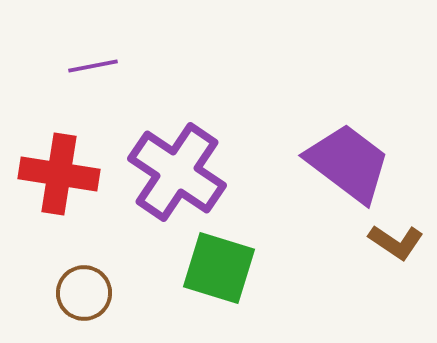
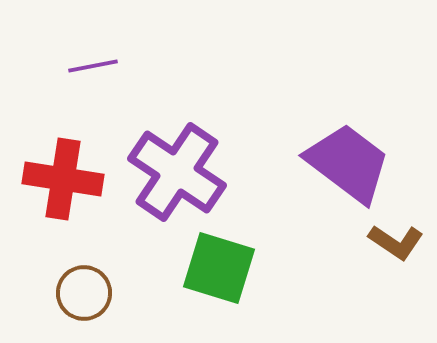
red cross: moved 4 px right, 5 px down
